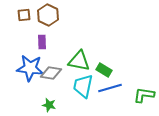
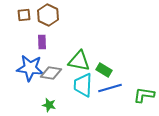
cyan trapezoid: moved 1 px up; rotated 10 degrees counterclockwise
